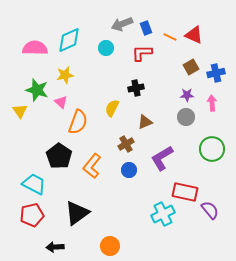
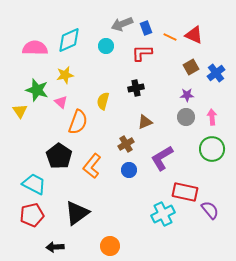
cyan circle: moved 2 px up
blue cross: rotated 24 degrees counterclockwise
pink arrow: moved 14 px down
yellow semicircle: moved 9 px left, 7 px up; rotated 12 degrees counterclockwise
